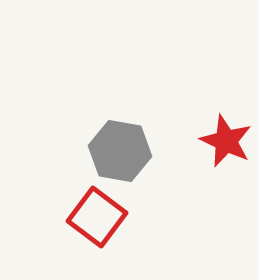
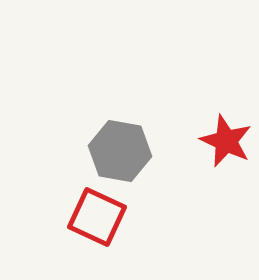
red square: rotated 12 degrees counterclockwise
